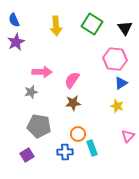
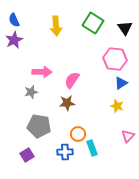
green square: moved 1 px right, 1 px up
purple star: moved 2 px left, 2 px up
brown star: moved 6 px left
